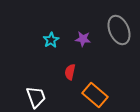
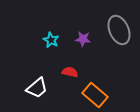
cyan star: rotated 14 degrees counterclockwise
red semicircle: rotated 91 degrees clockwise
white trapezoid: moved 1 px right, 9 px up; rotated 70 degrees clockwise
